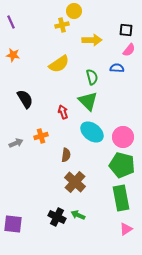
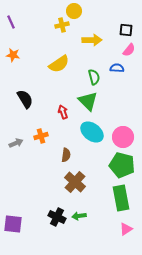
green semicircle: moved 2 px right
green arrow: moved 1 px right, 1 px down; rotated 32 degrees counterclockwise
